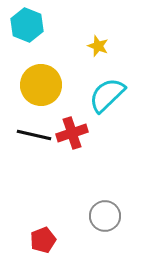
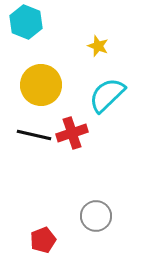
cyan hexagon: moved 1 px left, 3 px up
gray circle: moved 9 px left
